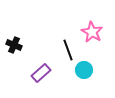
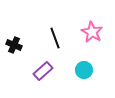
black line: moved 13 px left, 12 px up
purple rectangle: moved 2 px right, 2 px up
